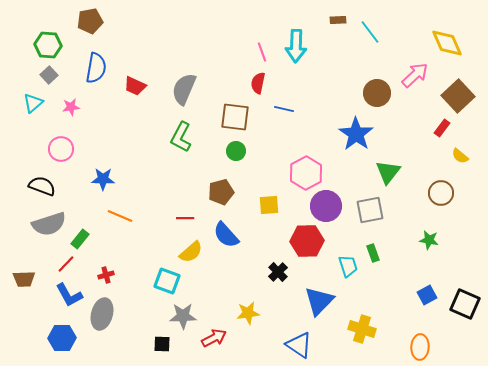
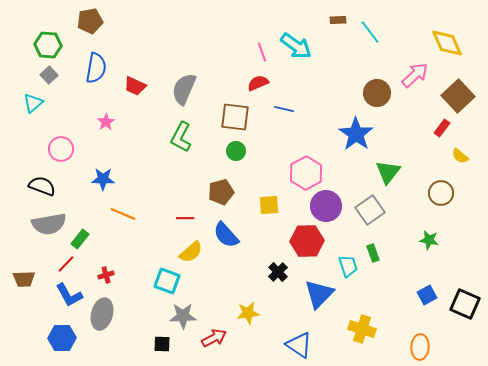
cyan arrow at (296, 46): rotated 56 degrees counterclockwise
red semicircle at (258, 83): rotated 55 degrees clockwise
pink star at (71, 107): moved 35 px right, 15 px down; rotated 24 degrees counterclockwise
gray square at (370, 210): rotated 24 degrees counterclockwise
orange line at (120, 216): moved 3 px right, 2 px up
gray semicircle at (49, 224): rotated 8 degrees clockwise
blue triangle at (319, 301): moved 7 px up
